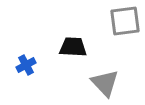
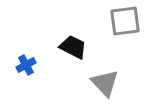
black trapezoid: rotated 24 degrees clockwise
